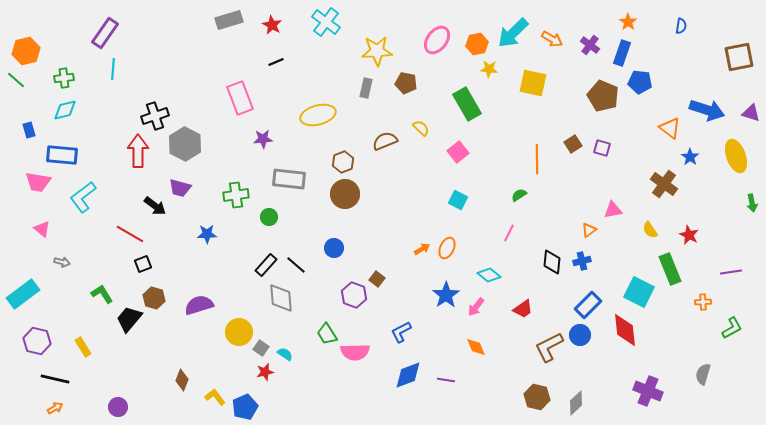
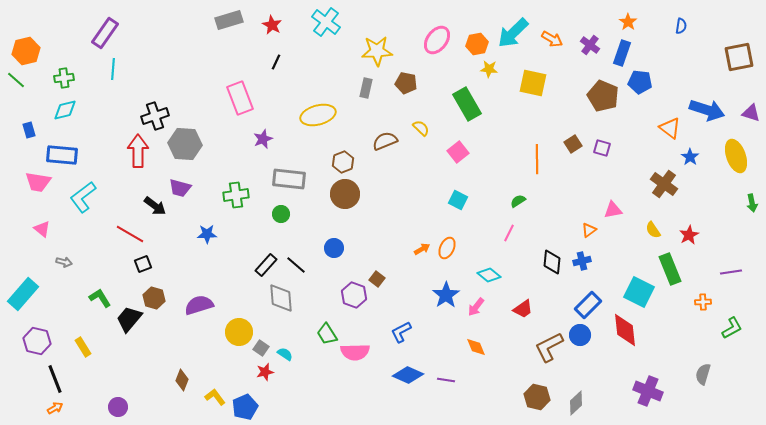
black line at (276, 62): rotated 42 degrees counterclockwise
purple star at (263, 139): rotated 18 degrees counterclockwise
gray hexagon at (185, 144): rotated 24 degrees counterclockwise
green semicircle at (519, 195): moved 1 px left, 6 px down
green circle at (269, 217): moved 12 px right, 3 px up
yellow semicircle at (650, 230): moved 3 px right
red star at (689, 235): rotated 18 degrees clockwise
gray arrow at (62, 262): moved 2 px right
cyan rectangle at (23, 294): rotated 12 degrees counterclockwise
green L-shape at (102, 294): moved 2 px left, 4 px down
blue diamond at (408, 375): rotated 44 degrees clockwise
black line at (55, 379): rotated 56 degrees clockwise
